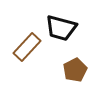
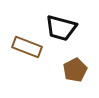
brown rectangle: rotated 68 degrees clockwise
